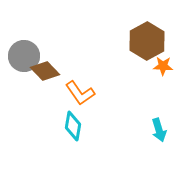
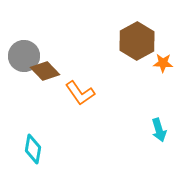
brown hexagon: moved 10 px left
orange star: moved 3 px up
cyan diamond: moved 40 px left, 23 px down
